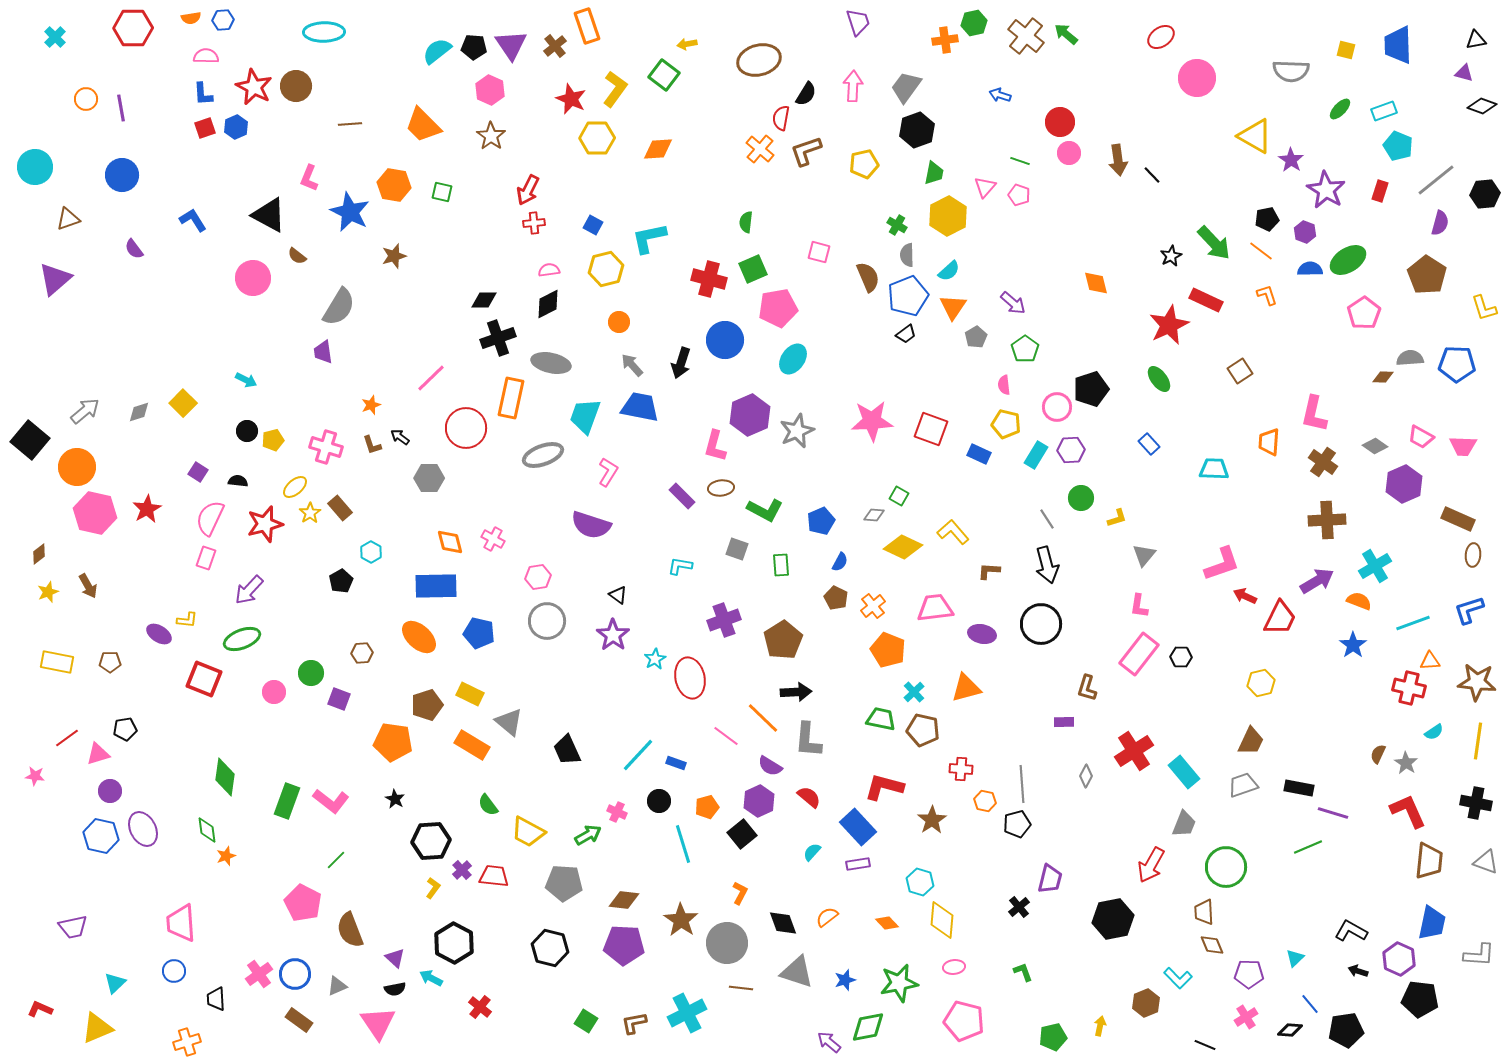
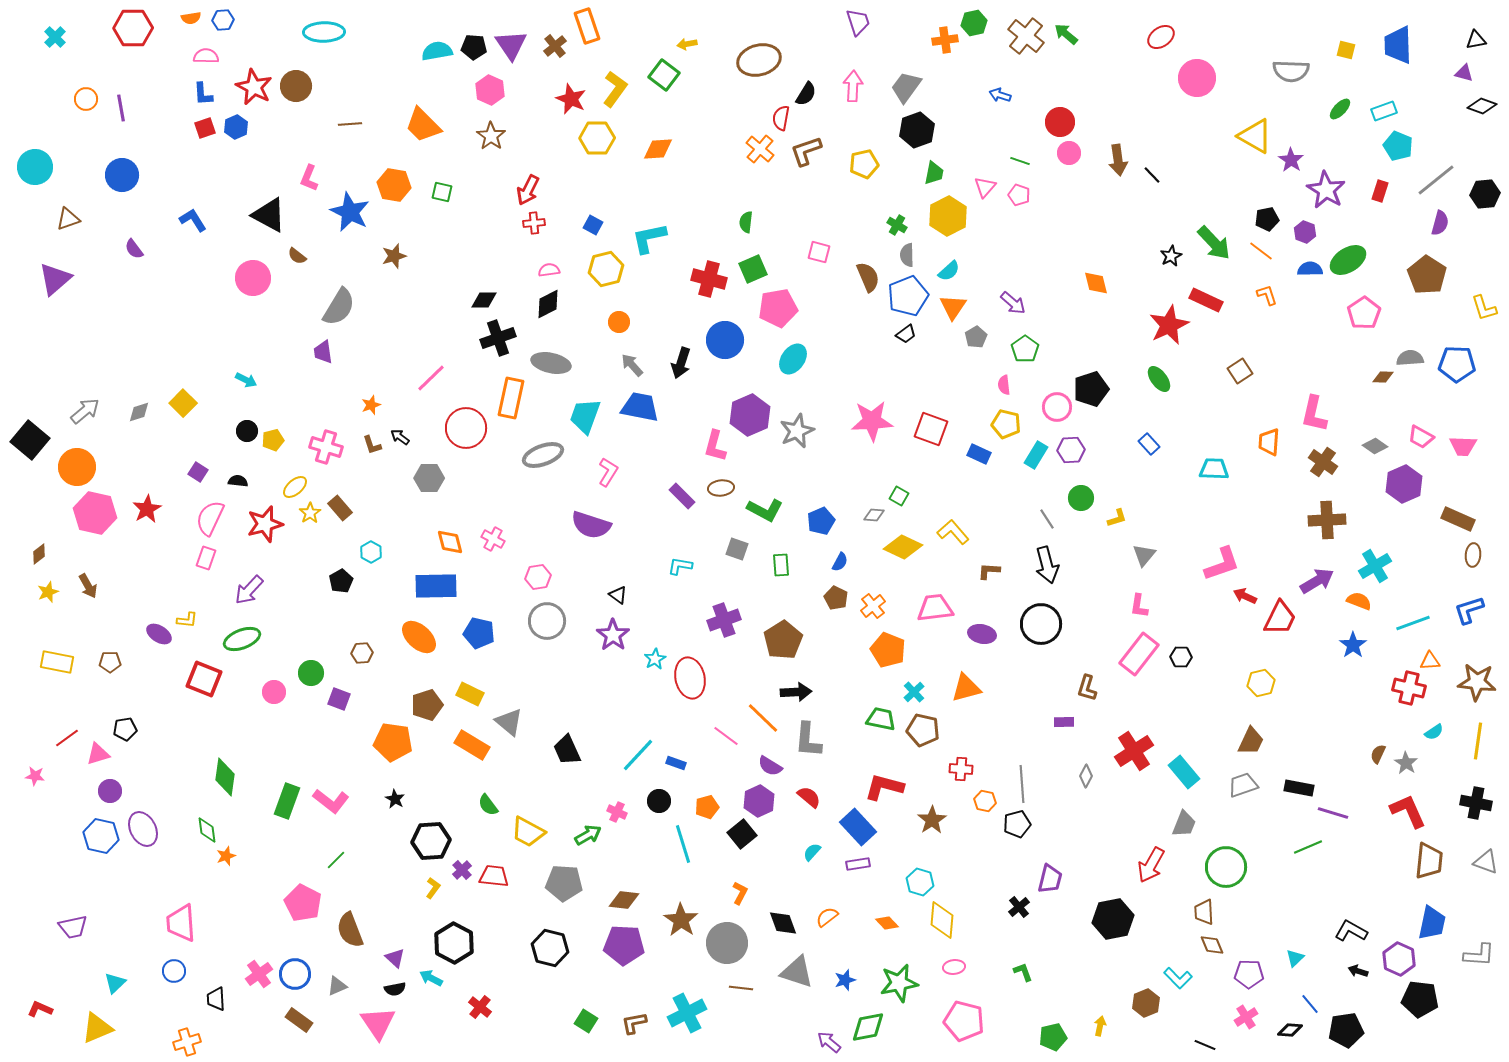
cyan semicircle at (437, 51): rotated 28 degrees clockwise
